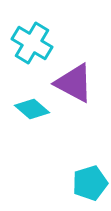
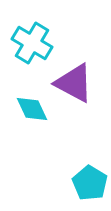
cyan diamond: rotated 24 degrees clockwise
cyan pentagon: rotated 24 degrees counterclockwise
